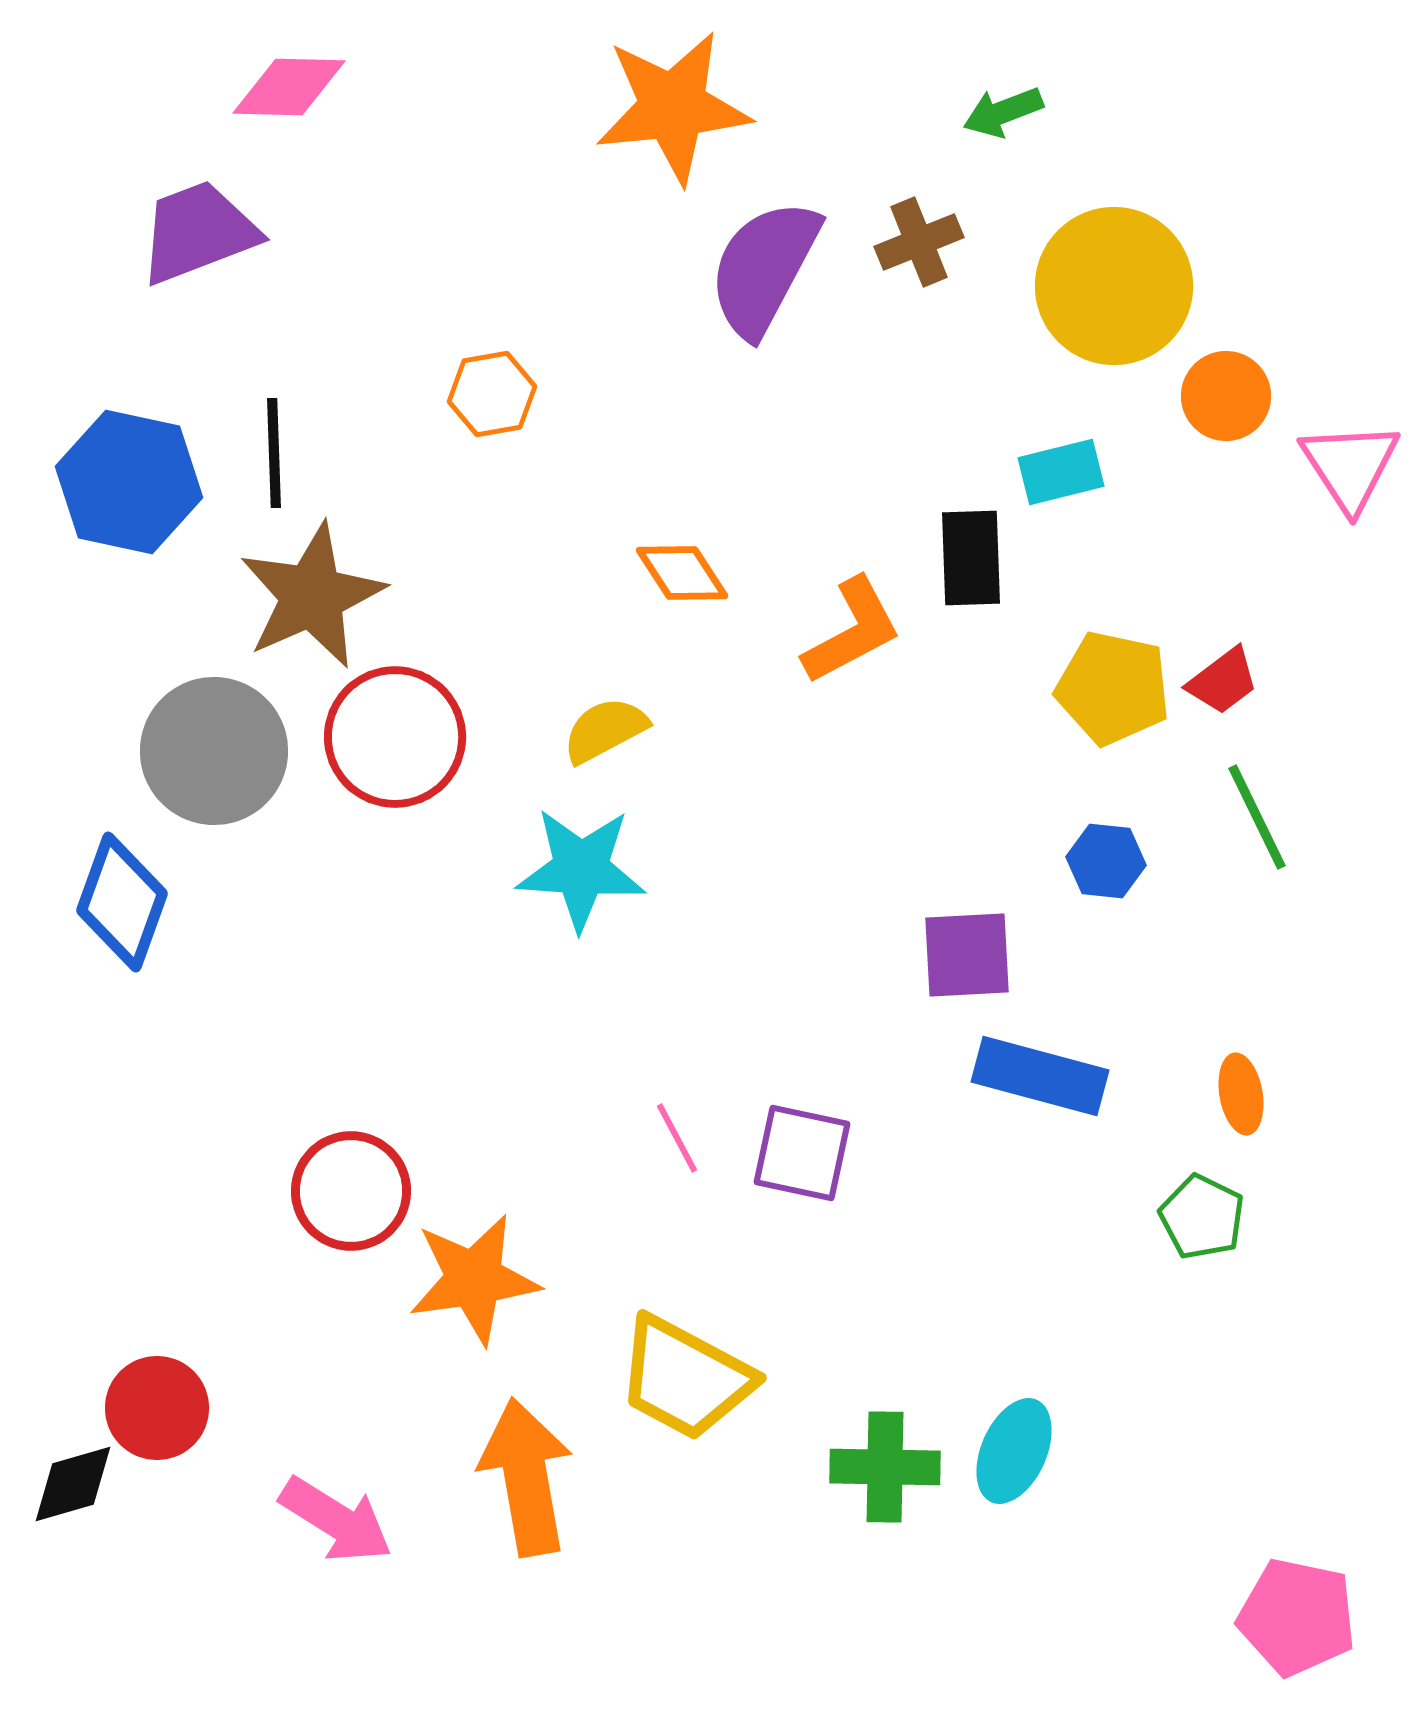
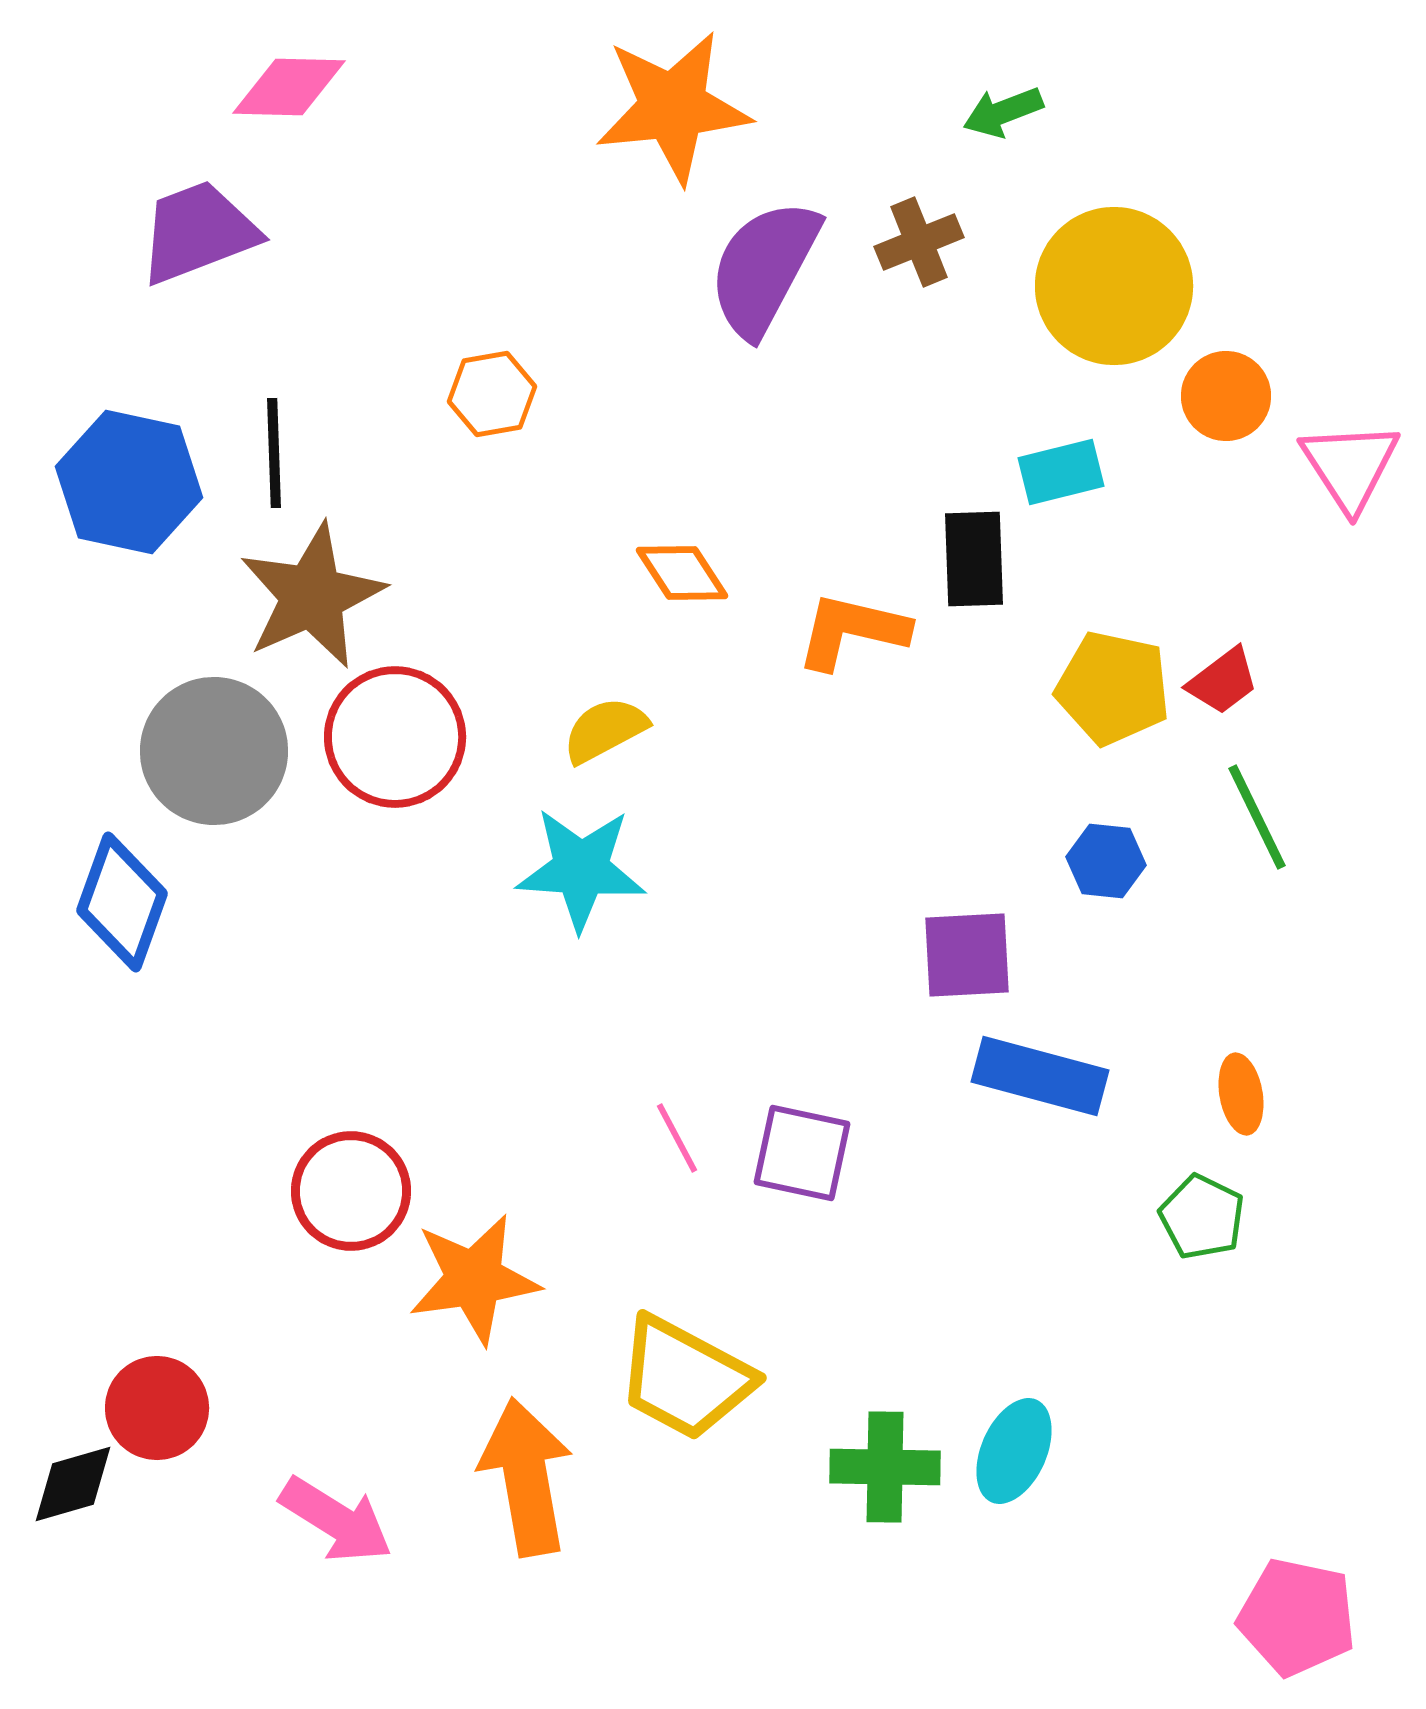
black rectangle at (971, 558): moved 3 px right, 1 px down
orange L-shape at (852, 631): rotated 139 degrees counterclockwise
